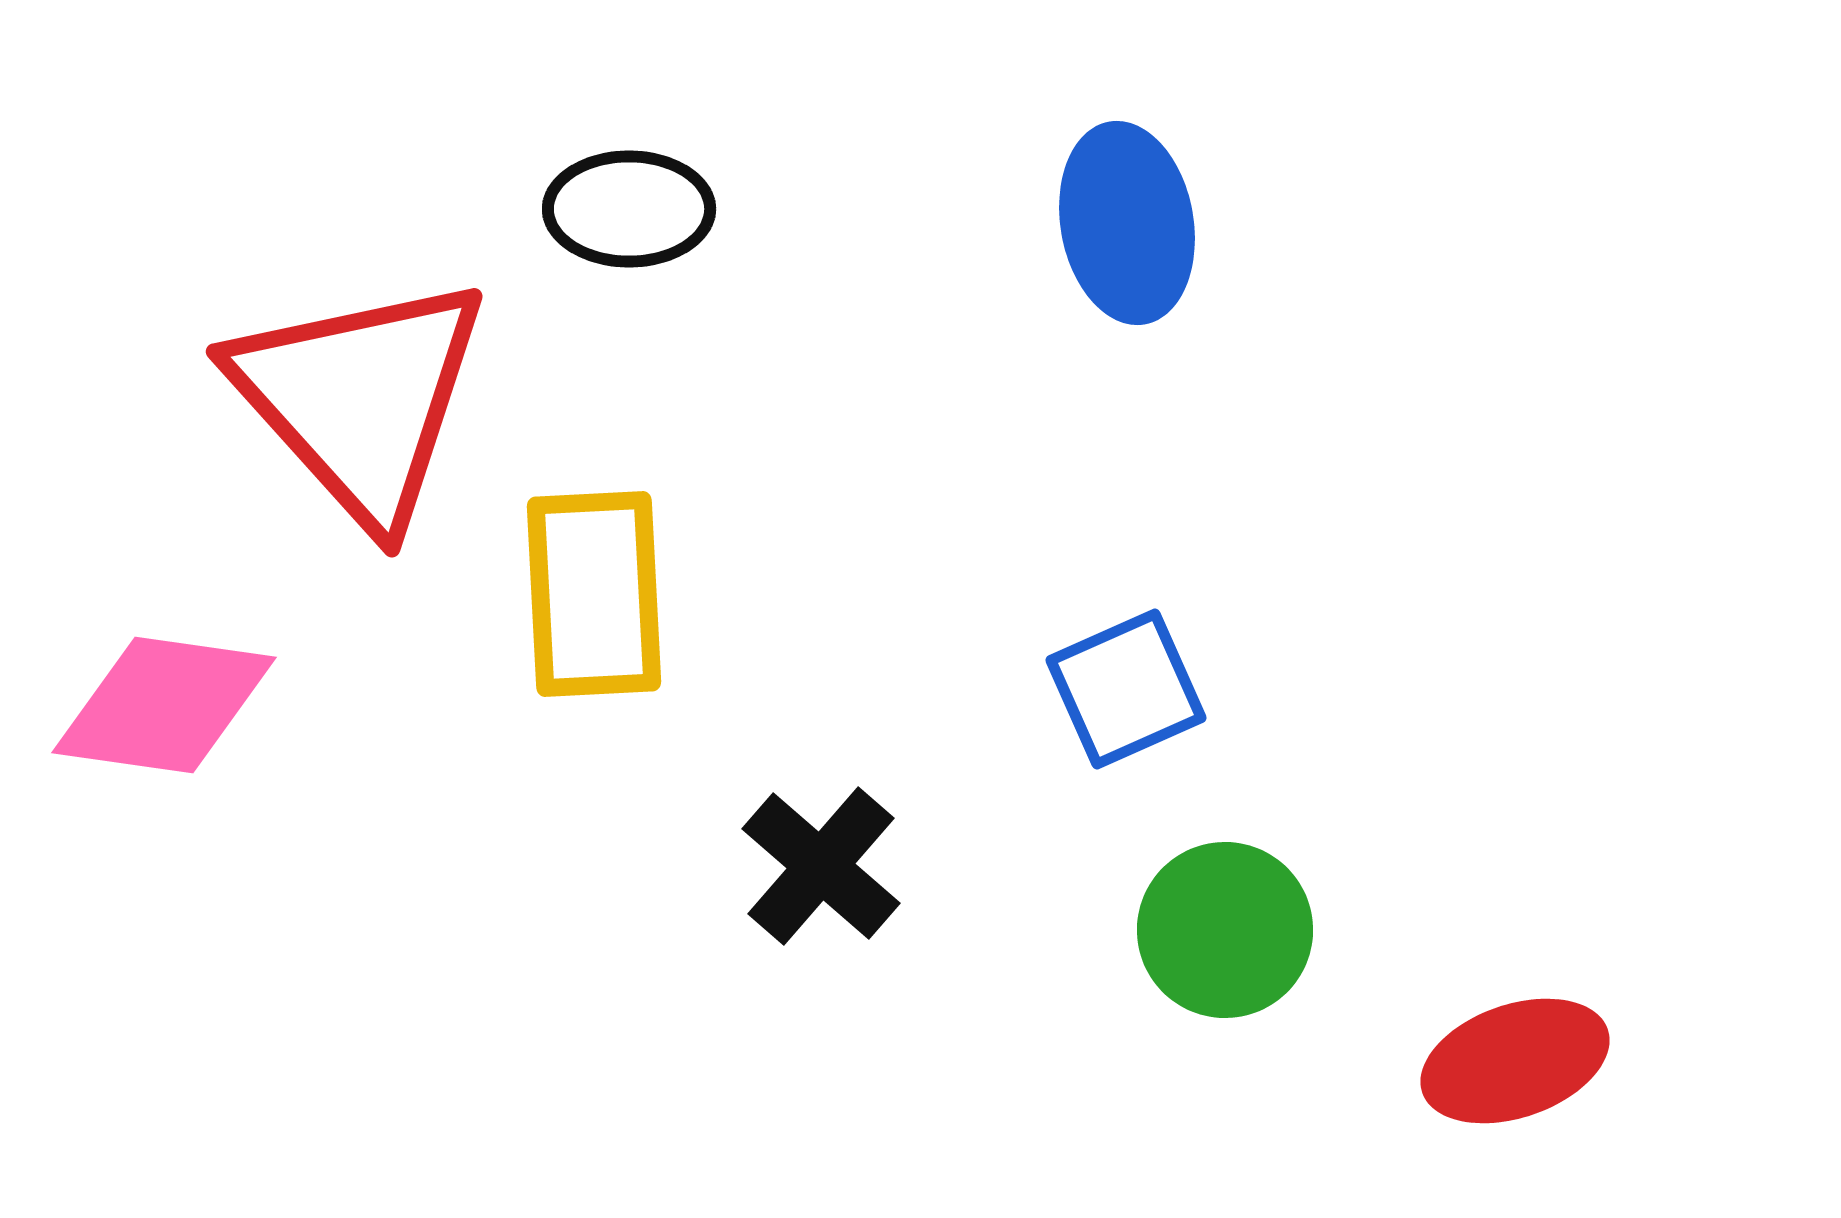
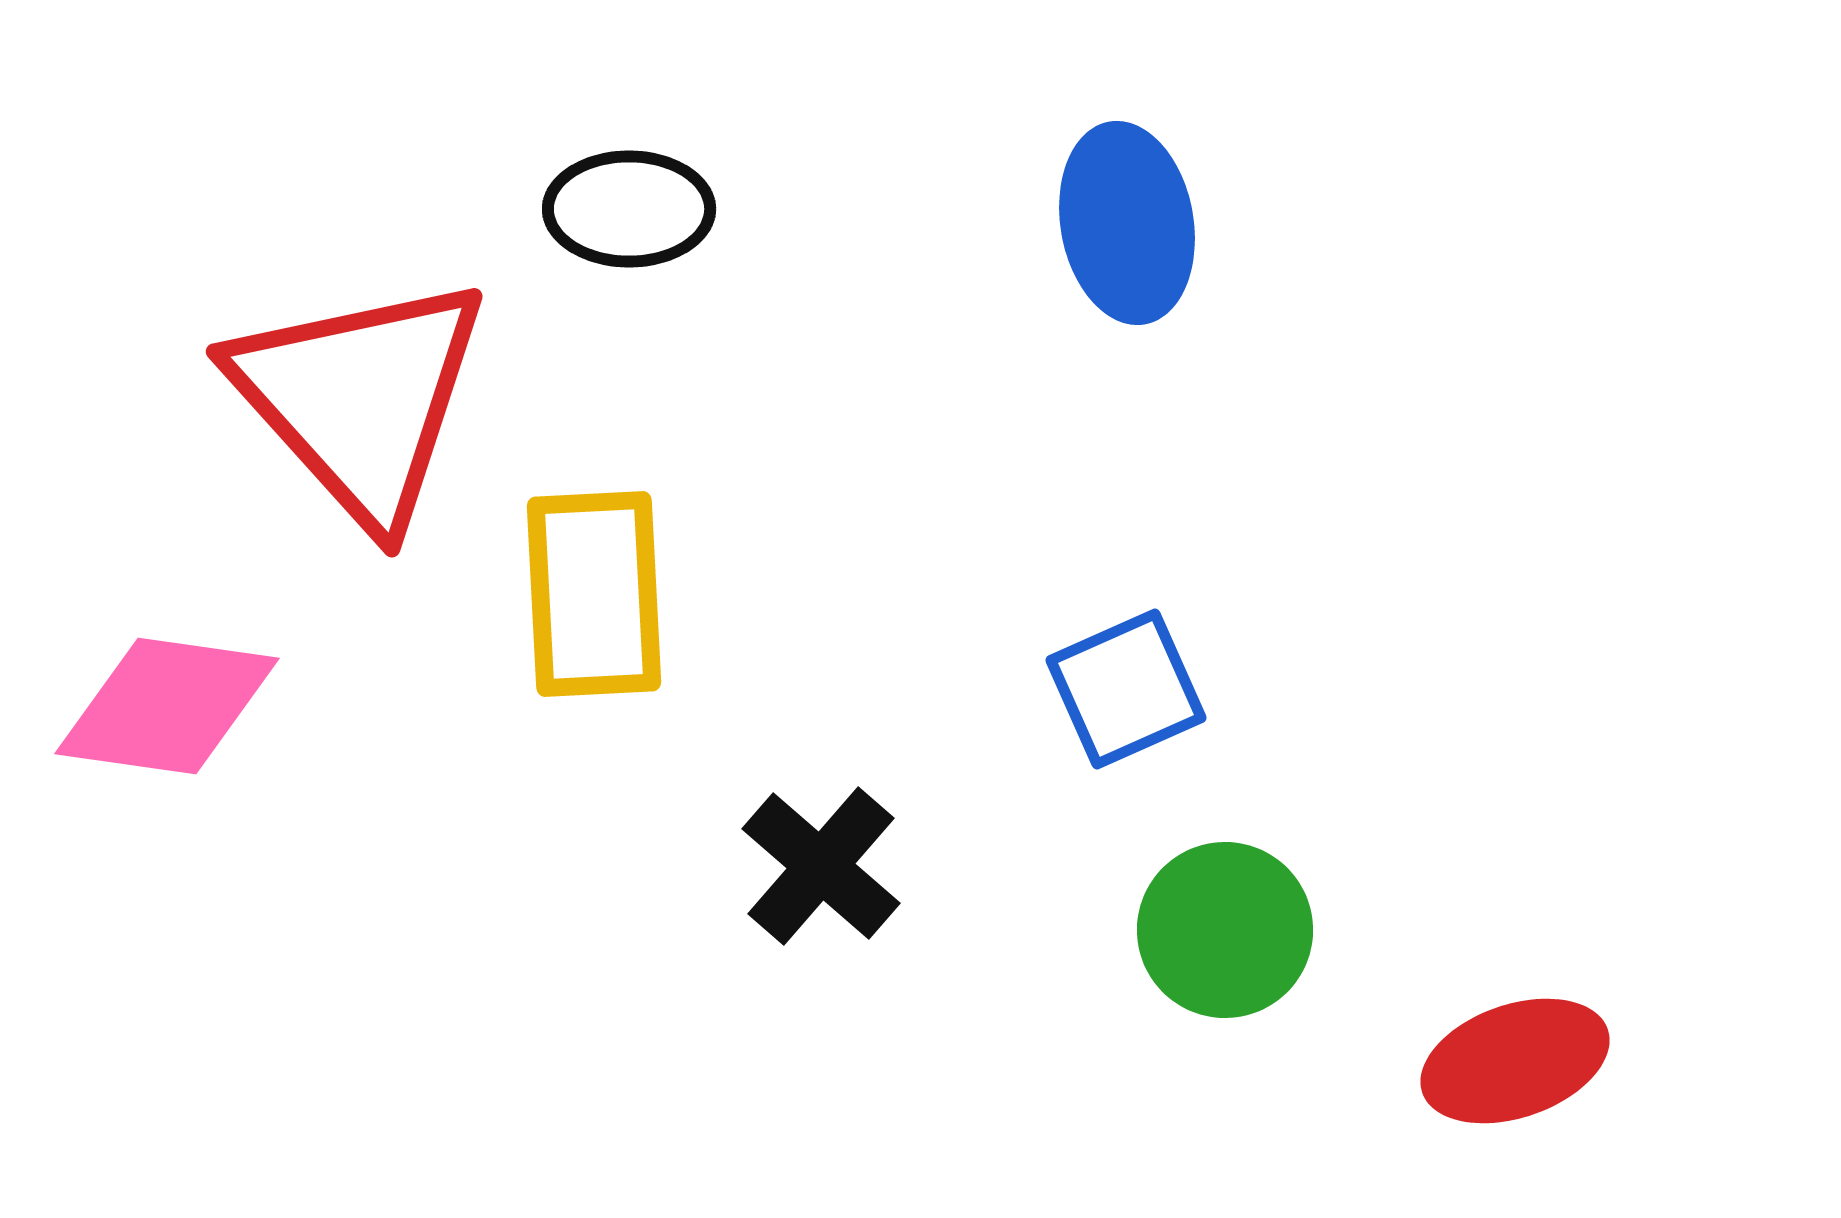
pink diamond: moved 3 px right, 1 px down
